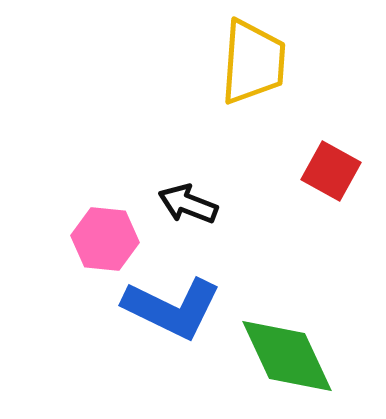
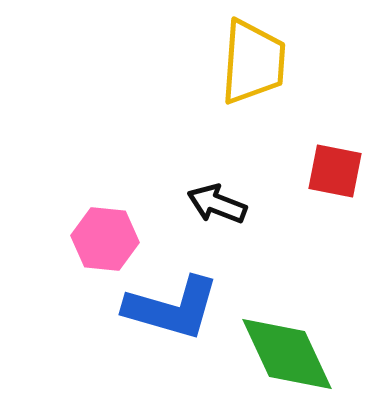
red square: moved 4 px right; rotated 18 degrees counterclockwise
black arrow: moved 29 px right
blue L-shape: rotated 10 degrees counterclockwise
green diamond: moved 2 px up
